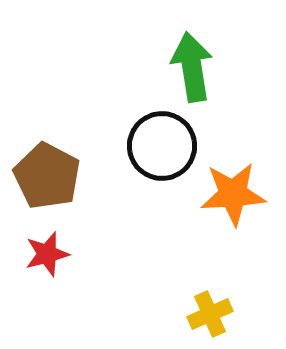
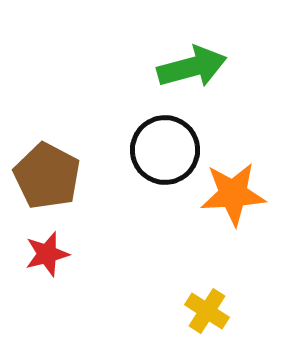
green arrow: rotated 84 degrees clockwise
black circle: moved 3 px right, 4 px down
yellow cross: moved 3 px left, 3 px up; rotated 33 degrees counterclockwise
